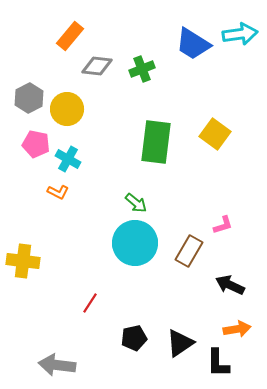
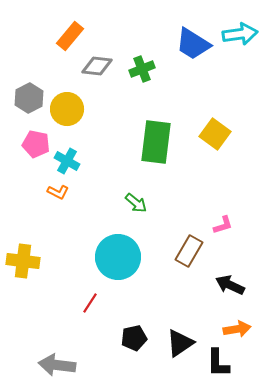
cyan cross: moved 1 px left, 2 px down
cyan circle: moved 17 px left, 14 px down
